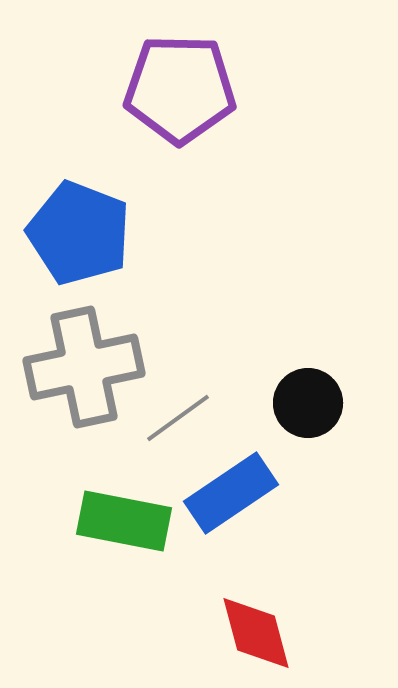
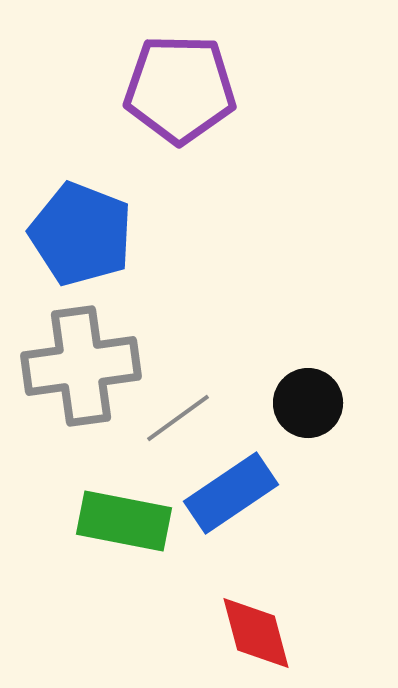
blue pentagon: moved 2 px right, 1 px down
gray cross: moved 3 px left, 1 px up; rotated 4 degrees clockwise
